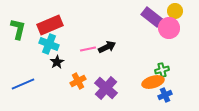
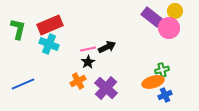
black star: moved 31 px right
